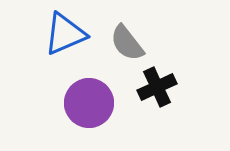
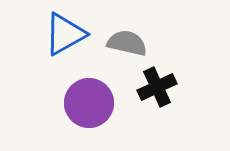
blue triangle: rotated 6 degrees counterclockwise
gray semicircle: rotated 141 degrees clockwise
